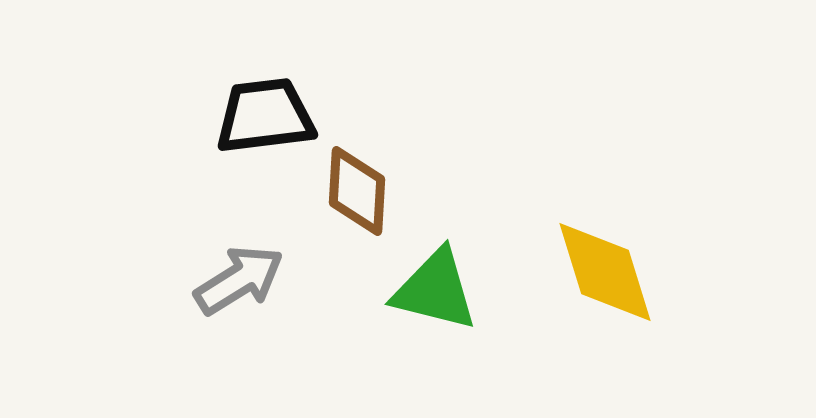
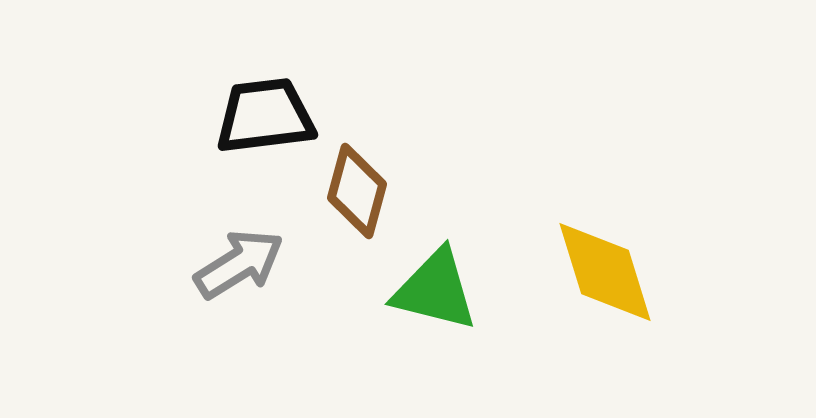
brown diamond: rotated 12 degrees clockwise
gray arrow: moved 16 px up
